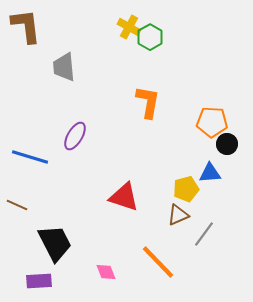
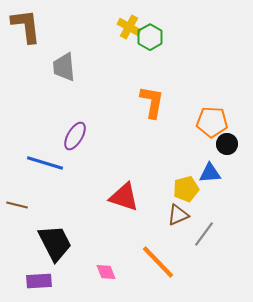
orange L-shape: moved 4 px right
blue line: moved 15 px right, 6 px down
brown line: rotated 10 degrees counterclockwise
